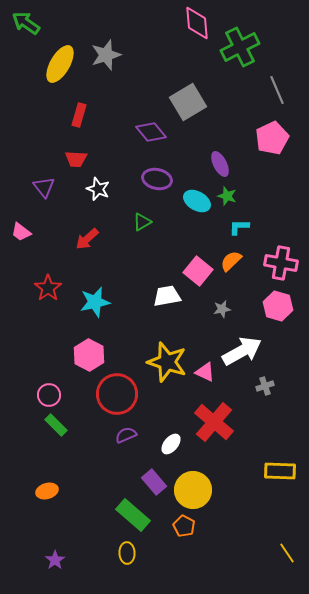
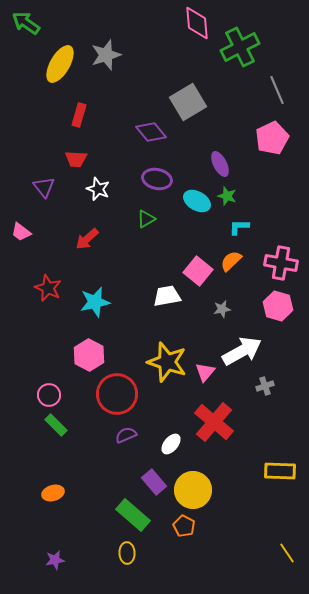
green triangle at (142, 222): moved 4 px right, 3 px up
red star at (48, 288): rotated 12 degrees counterclockwise
pink triangle at (205, 372): rotated 45 degrees clockwise
orange ellipse at (47, 491): moved 6 px right, 2 px down
purple star at (55, 560): rotated 24 degrees clockwise
